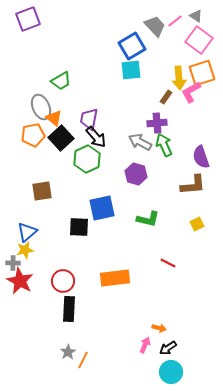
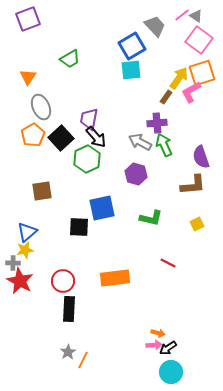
pink line at (175, 21): moved 7 px right, 6 px up
yellow arrow at (179, 78): rotated 140 degrees counterclockwise
green trapezoid at (61, 81): moved 9 px right, 22 px up
orange triangle at (54, 118): moved 26 px left, 41 px up; rotated 24 degrees clockwise
orange pentagon at (33, 135): rotated 20 degrees counterclockwise
green L-shape at (148, 219): moved 3 px right, 1 px up
orange arrow at (159, 328): moved 1 px left, 5 px down
pink arrow at (145, 345): moved 9 px right; rotated 63 degrees clockwise
